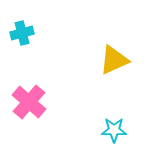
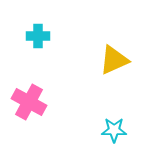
cyan cross: moved 16 px right, 3 px down; rotated 15 degrees clockwise
pink cross: rotated 12 degrees counterclockwise
